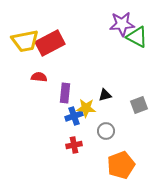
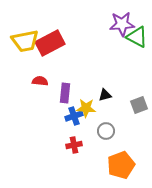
red semicircle: moved 1 px right, 4 px down
